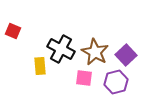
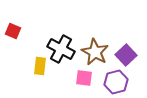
yellow rectangle: rotated 12 degrees clockwise
